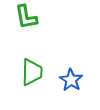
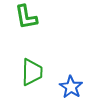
blue star: moved 7 px down
